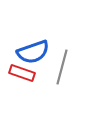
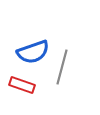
red rectangle: moved 12 px down
